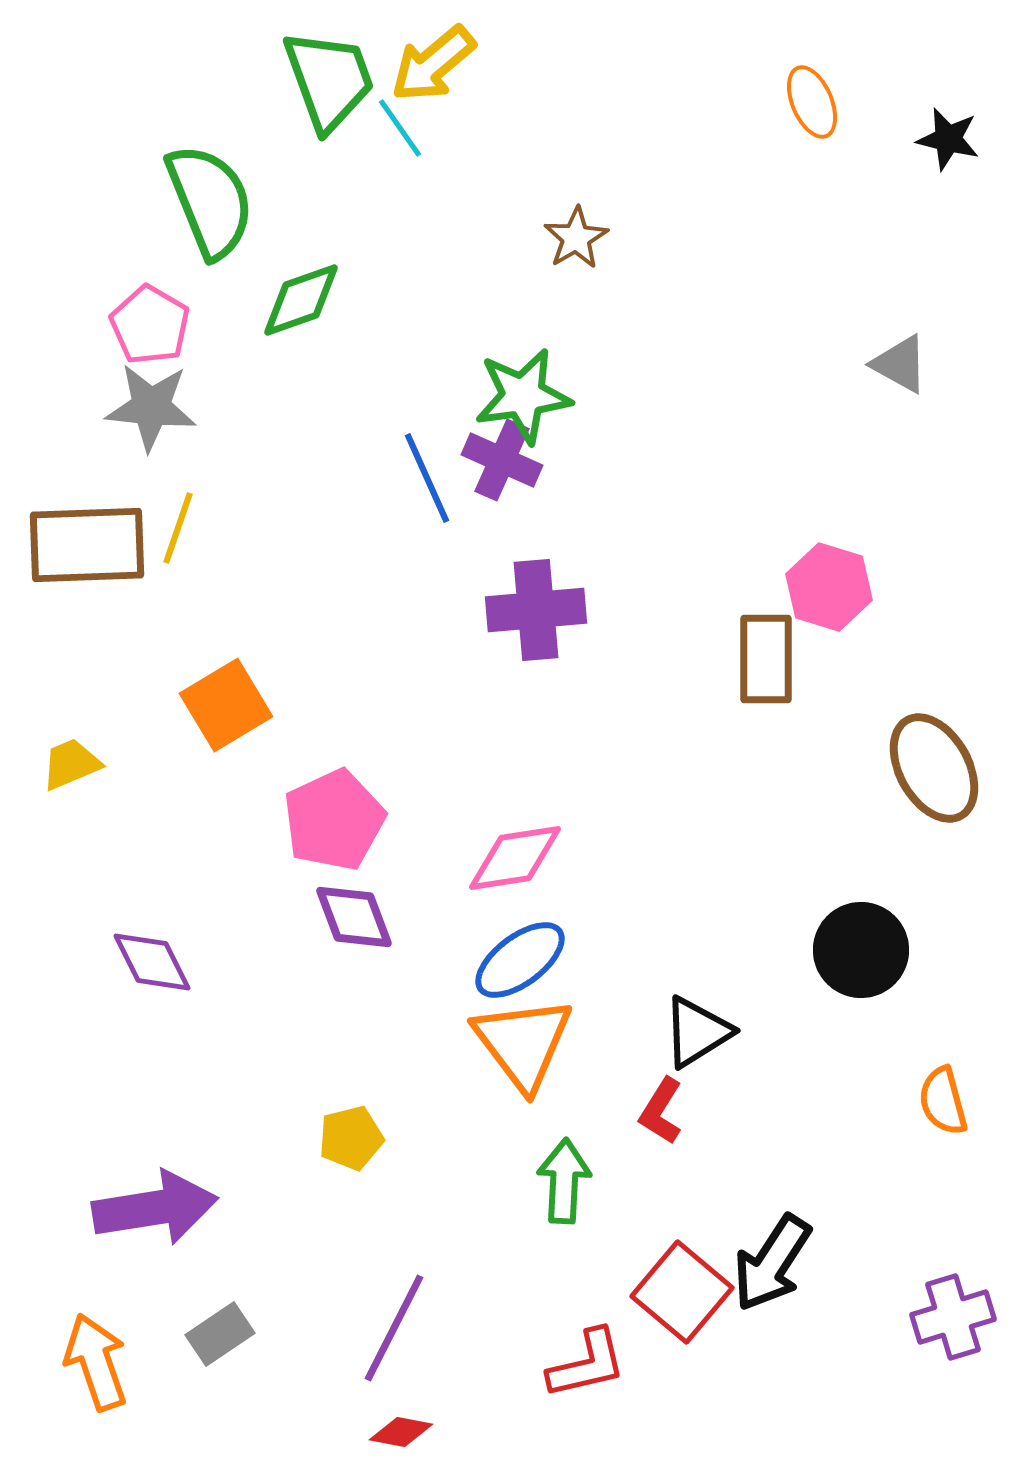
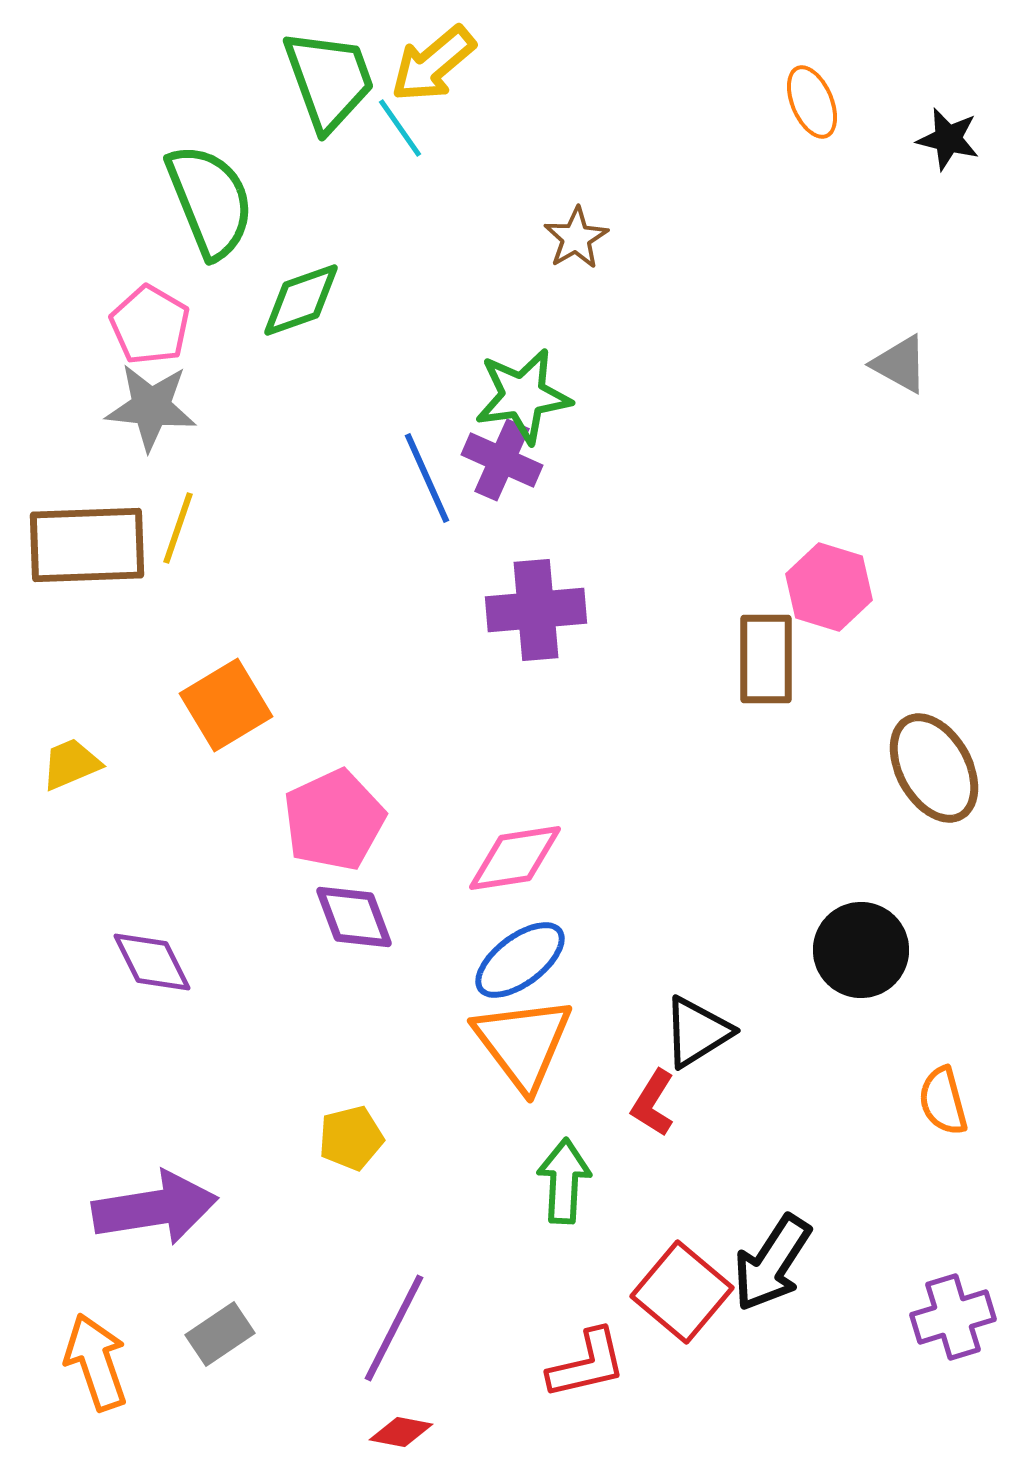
red L-shape at (661, 1111): moved 8 px left, 8 px up
